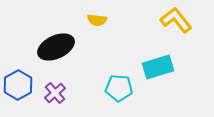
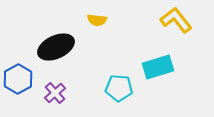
blue hexagon: moved 6 px up
